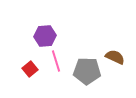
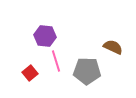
purple hexagon: rotated 10 degrees clockwise
brown semicircle: moved 2 px left, 10 px up
red square: moved 4 px down
